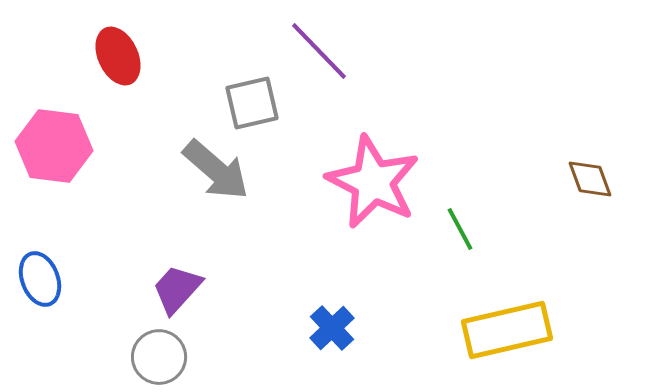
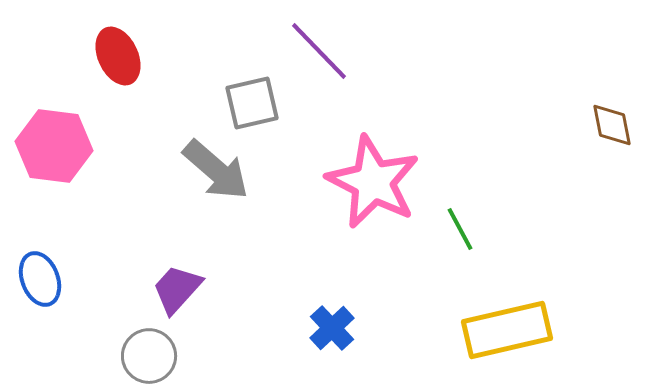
brown diamond: moved 22 px right, 54 px up; rotated 9 degrees clockwise
gray circle: moved 10 px left, 1 px up
